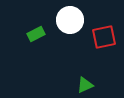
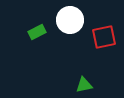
green rectangle: moved 1 px right, 2 px up
green triangle: moved 1 px left; rotated 12 degrees clockwise
